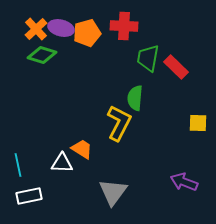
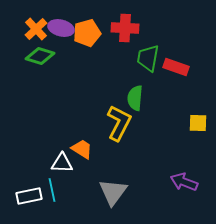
red cross: moved 1 px right, 2 px down
green diamond: moved 2 px left, 1 px down
red rectangle: rotated 25 degrees counterclockwise
cyan line: moved 34 px right, 25 px down
